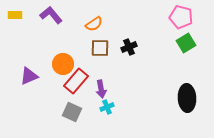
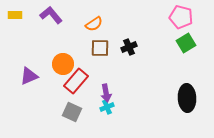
purple arrow: moved 5 px right, 4 px down
